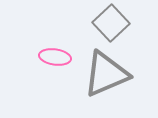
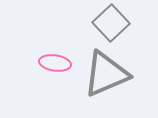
pink ellipse: moved 6 px down
